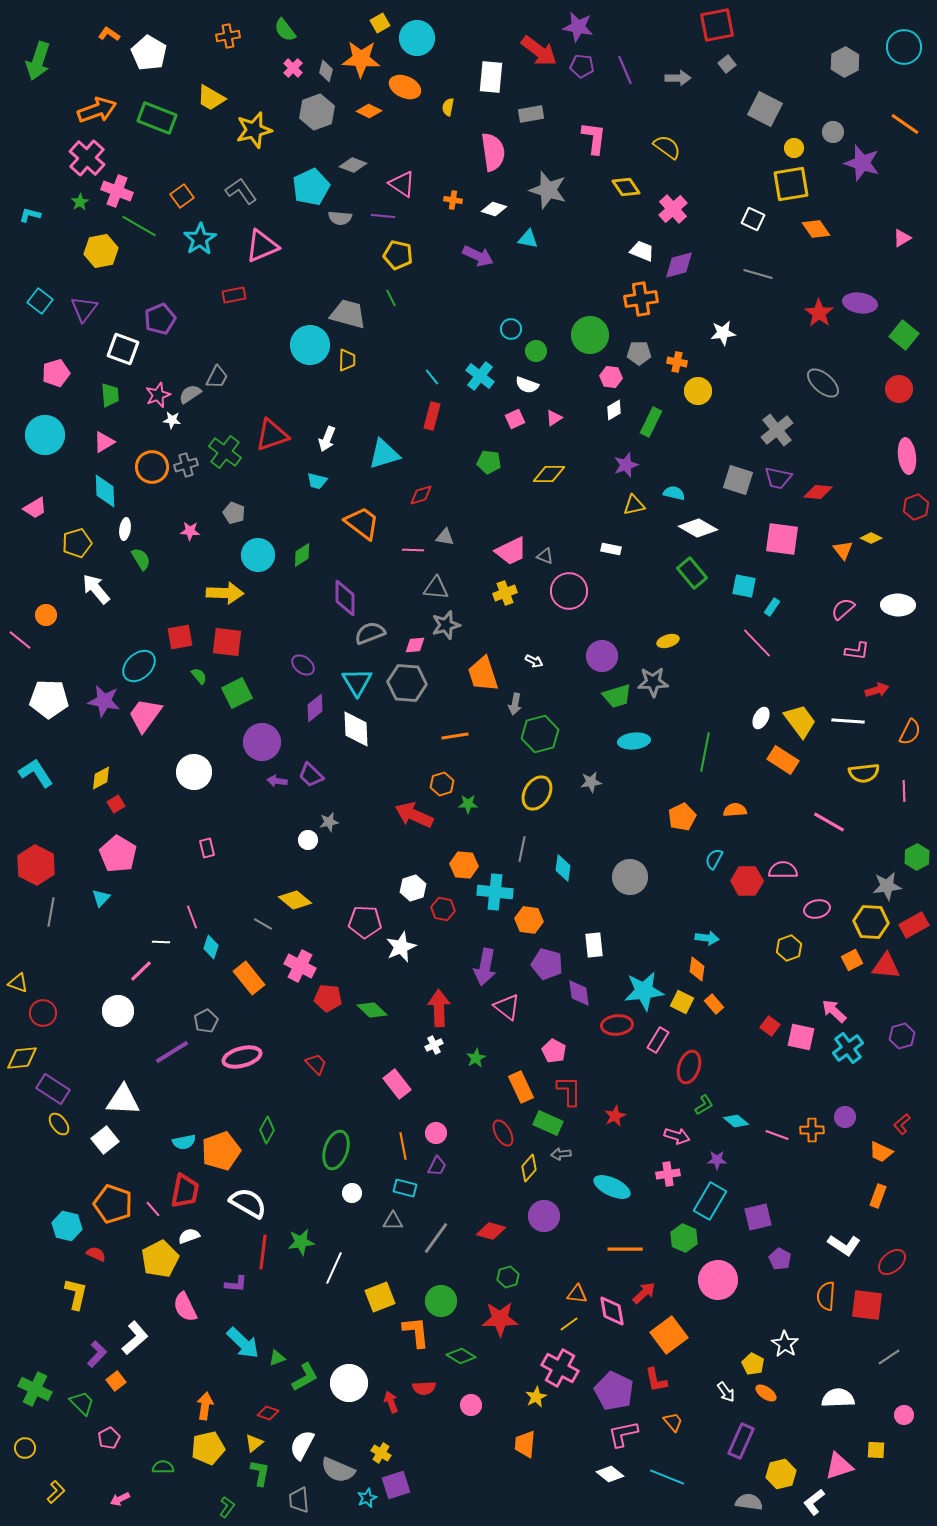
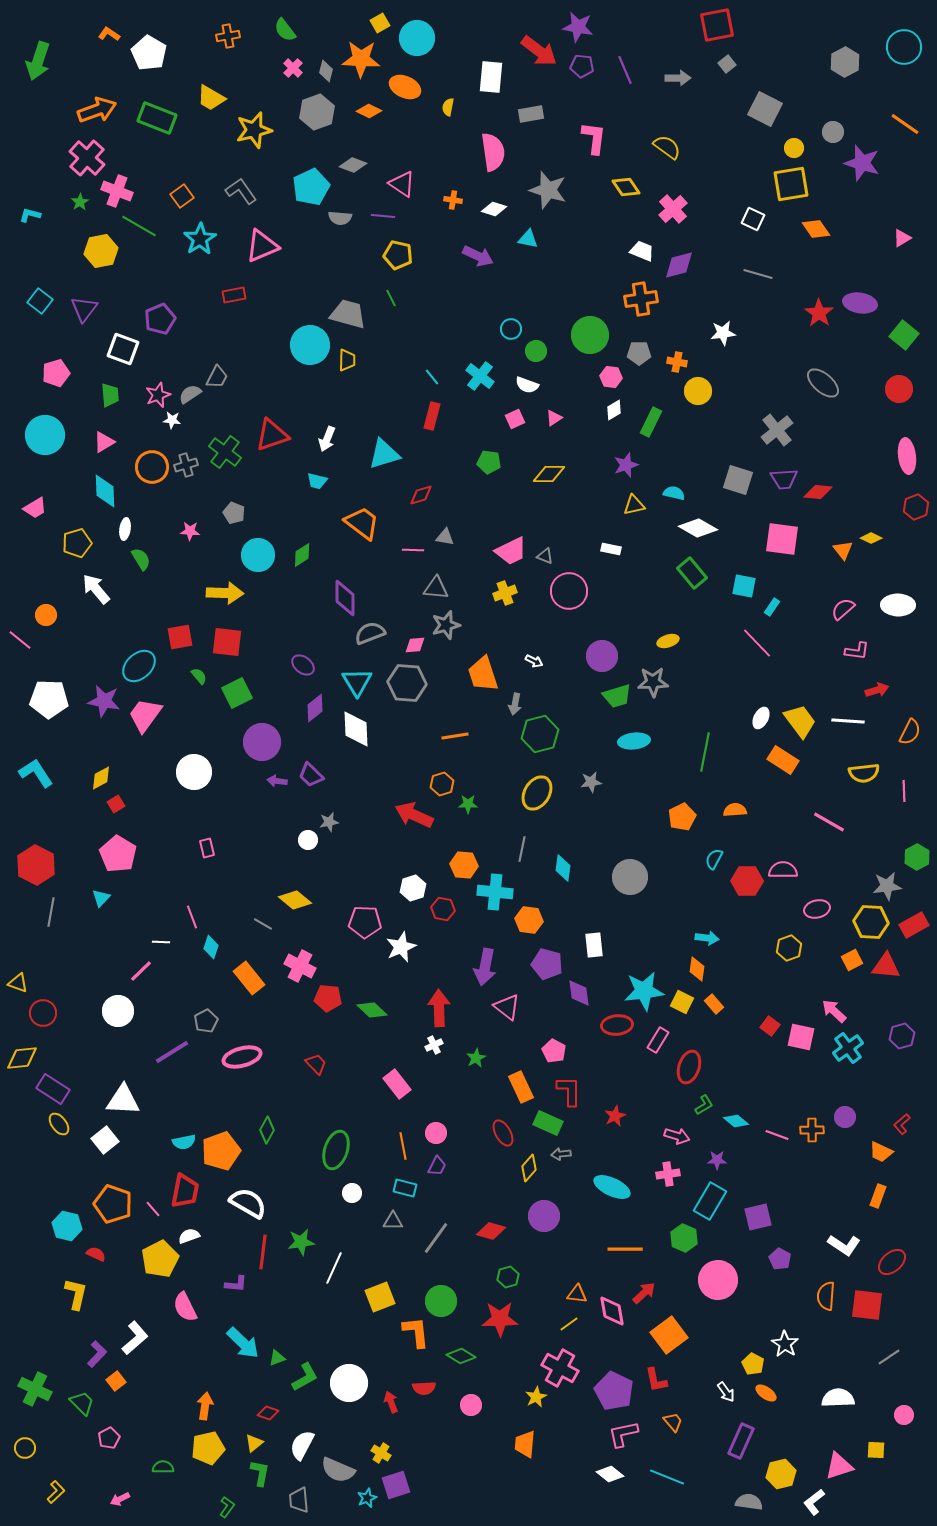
purple trapezoid at (778, 478): moved 6 px right, 1 px down; rotated 16 degrees counterclockwise
